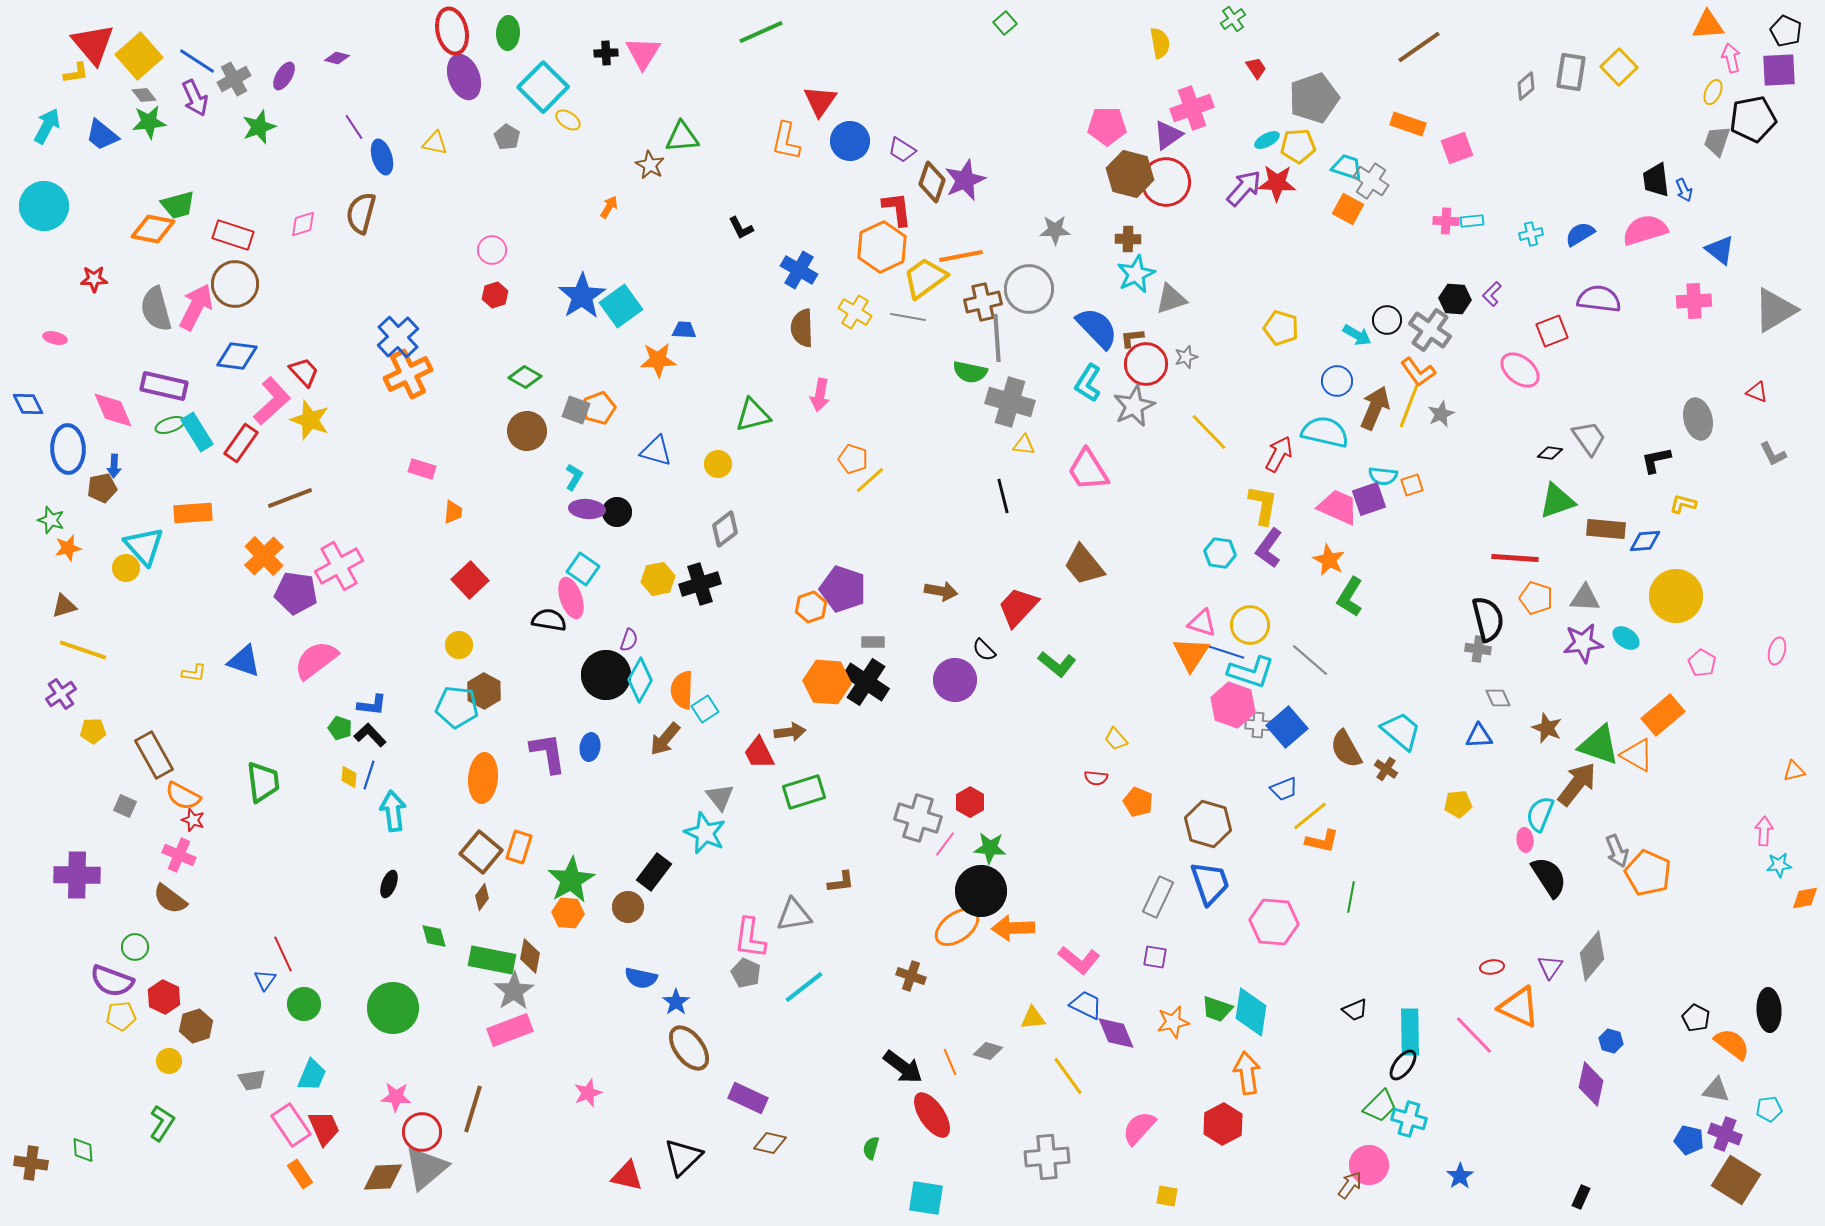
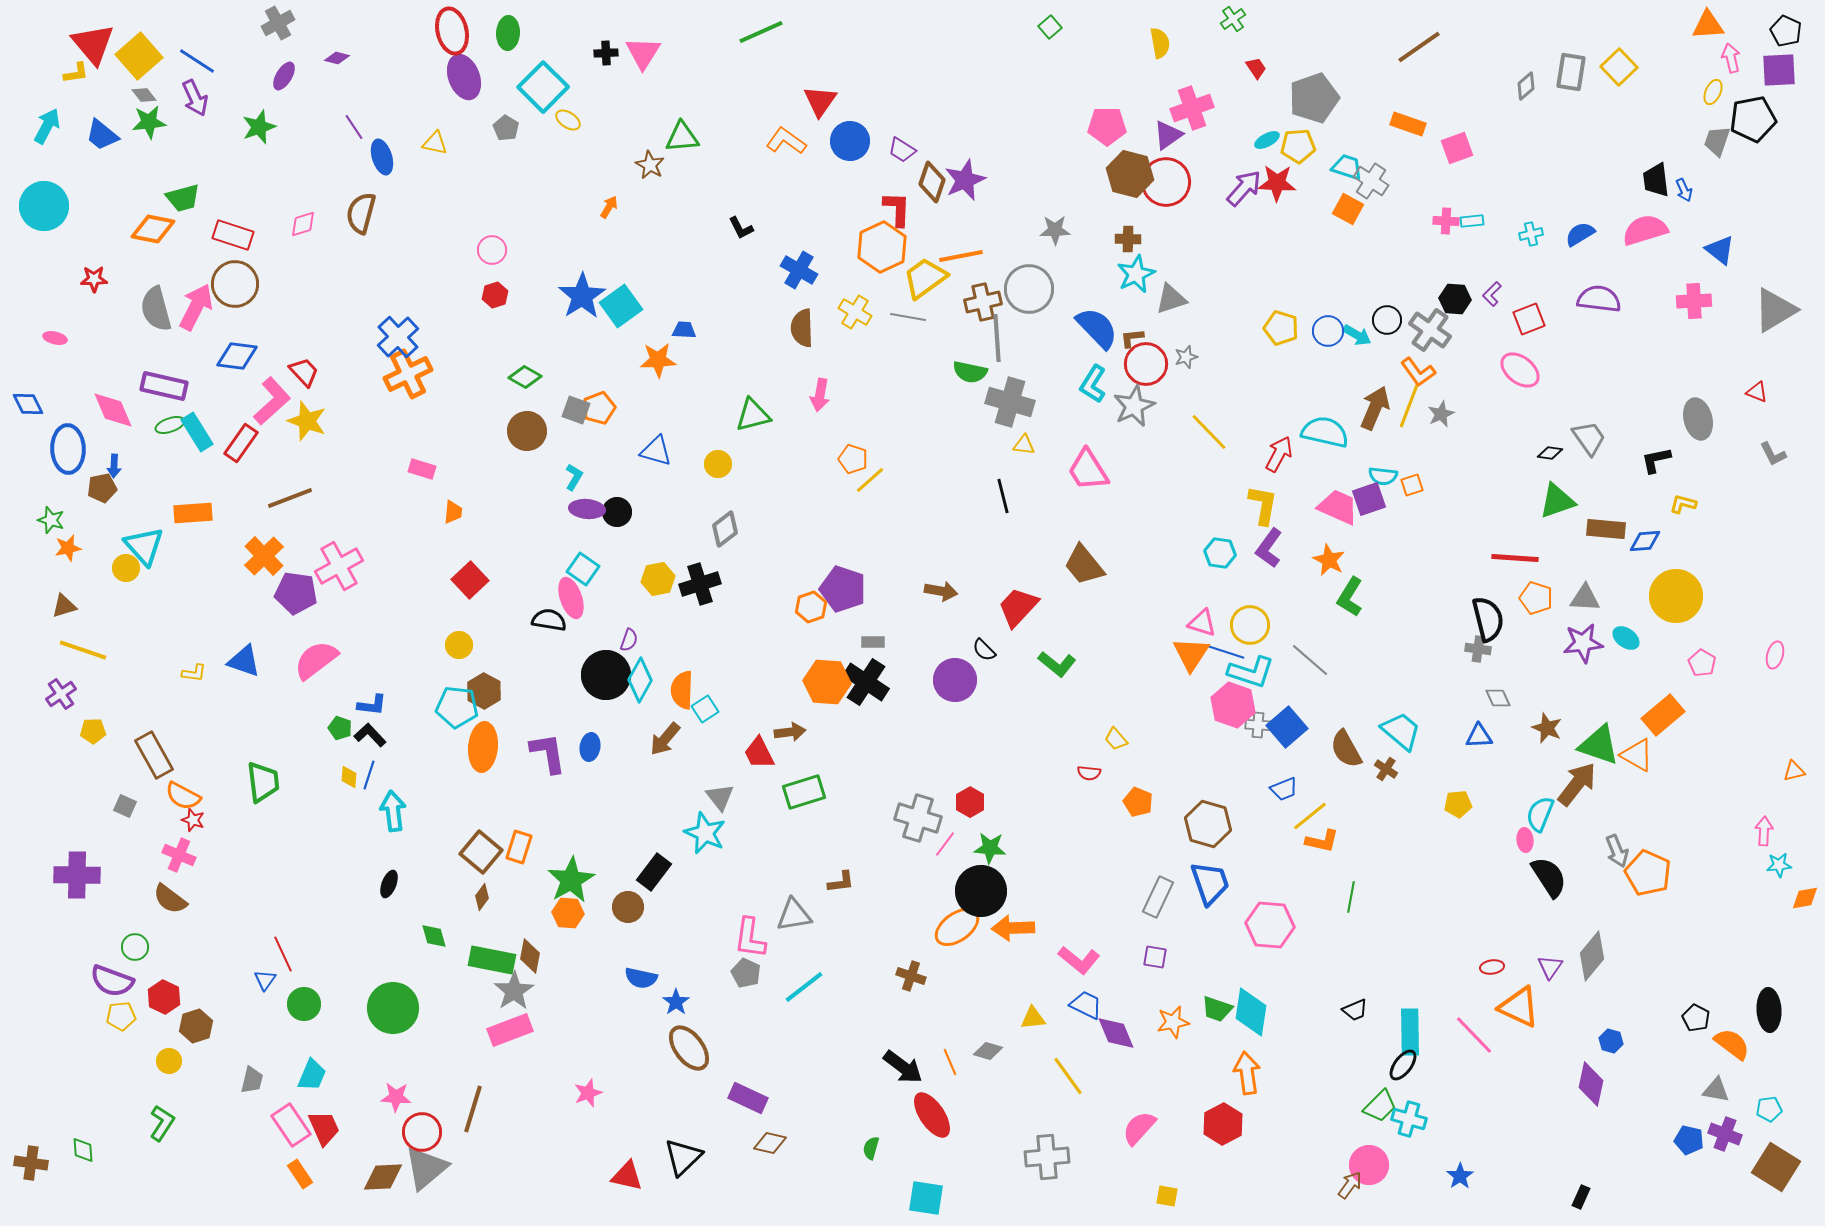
green square at (1005, 23): moved 45 px right, 4 px down
gray cross at (234, 79): moved 44 px right, 56 px up
gray pentagon at (507, 137): moved 1 px left, 9 px up
orange L-shape at (786, 141): rotated 114 degrees clockwise
green trapezoid at (178, 205): moved 5 px right, 7 px up
red L-shape at (897, 209): rotated 9 degrees clockwise
red square at (1552, 331): moved 23 px left, 12 px up
blue circle at (1337, 381): moved 9 px left, 50 px up
cyan L-shape at (1088, 383): moved 5 px right, 1 px down
yellow star at (310, 420): moved 3 px left, 1 px down
pink ellipse at (1777, 651): moved 2 px left, 4 px down
orange ellipse at (483, 778): moved 31 px up
red semicircle at (1096, 778): moved 7 px left, 5 px up
pink hexagon at (1274, 922): moved 4 px left, 3 px down
gray trapezoid at (252, 1080): rotated 68 degrees counterclockwise
brown square at (1736, 1180): moved 40 px right, 13 px up
